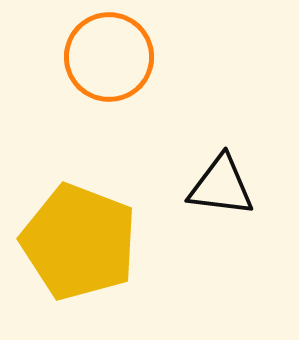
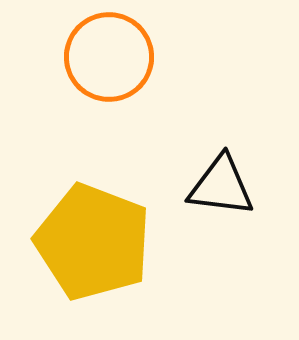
yellow pentagon: moved 14 px right
